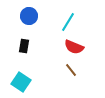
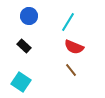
black rectangle: rotated 56 degrees counterclockwise
